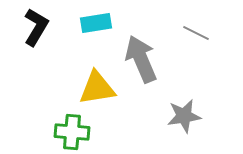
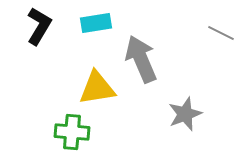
black L-shape: moved 3 px right, 1 px up
gray line: moved 25 px right
gray star: moved 1 px right, 2 px up; rotated 12 degrees counterclockwise
